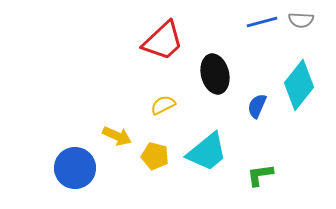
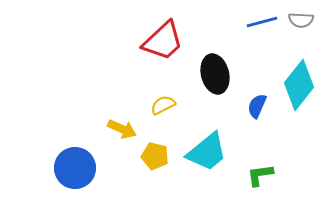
yellow arrow: moved 5 px right, 7 px up
